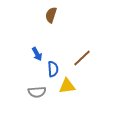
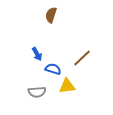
blue semicircle: rotated 70 degrees counterclockwise
